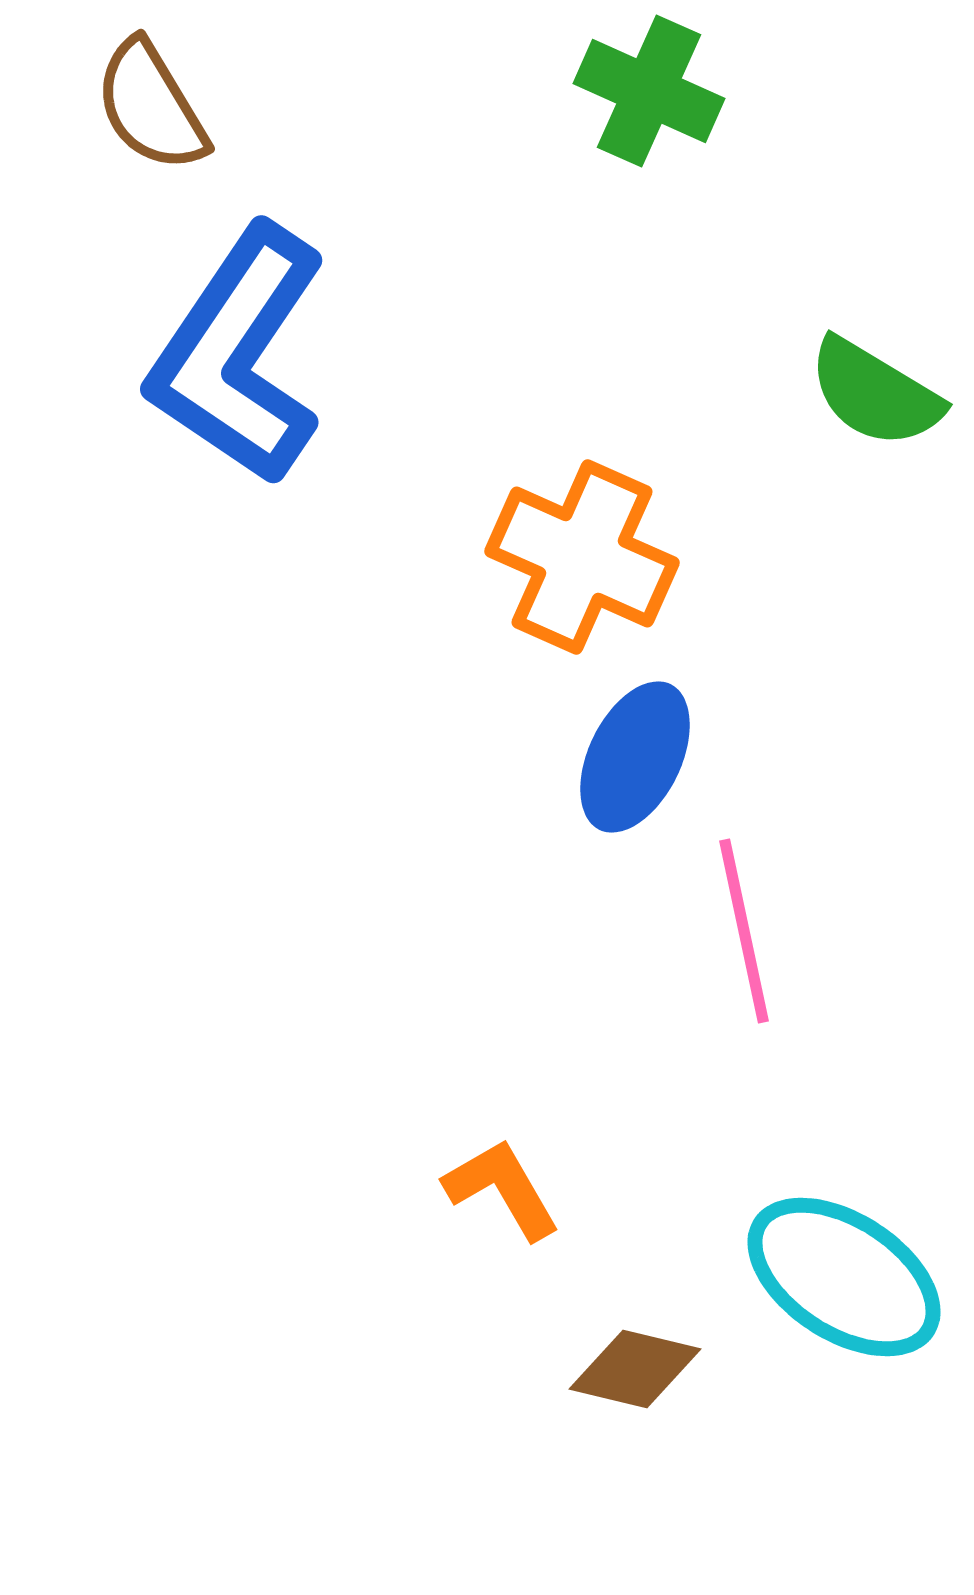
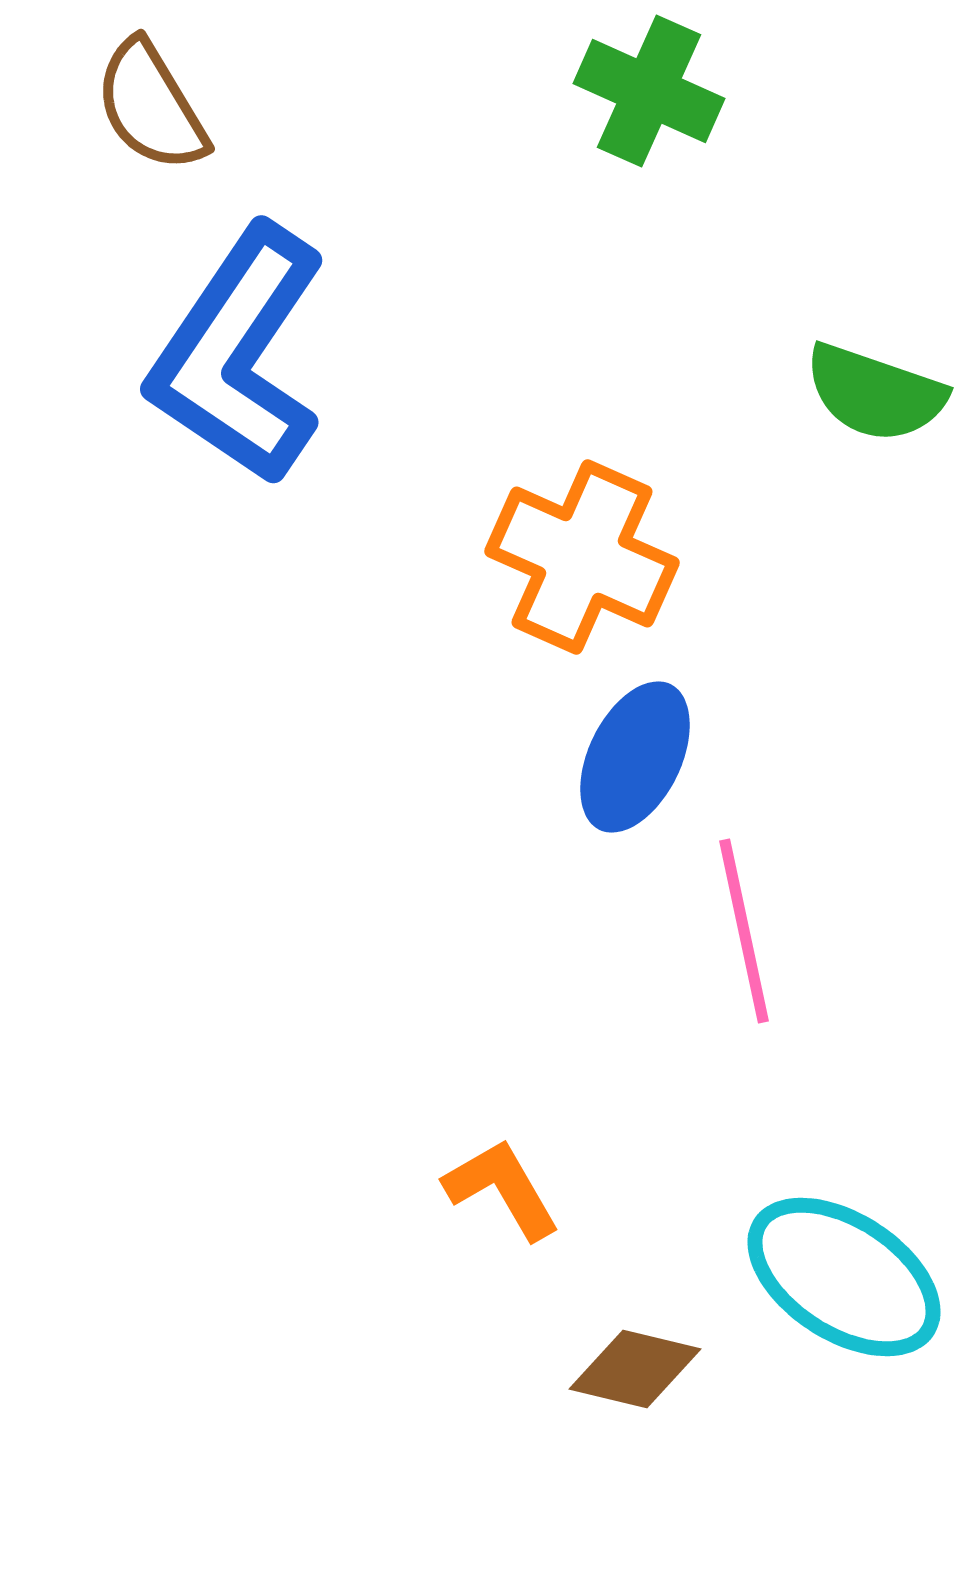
green semicircle: rotated 12 degrees counterclockwise
